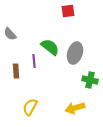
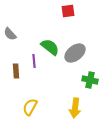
gray ellipse: rotated 35 degrees clockwise
yellow arrow: rotated 66 degrees counterclockwise
